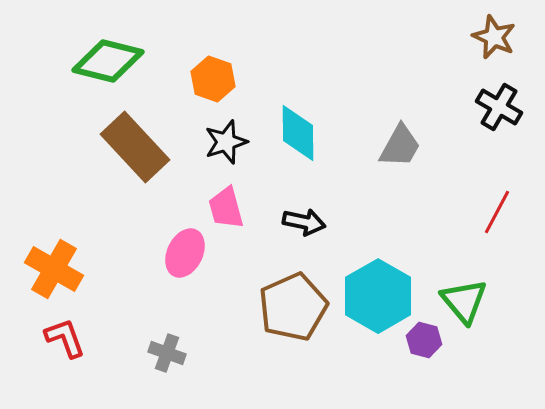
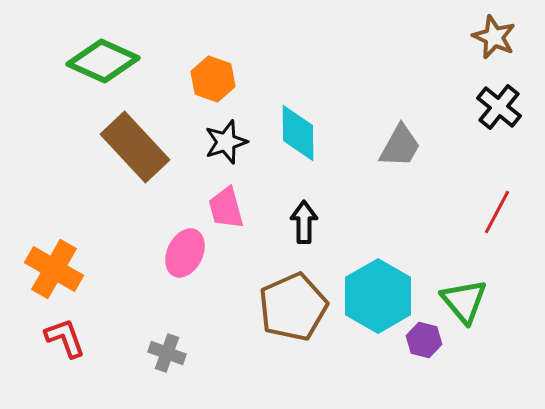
green diamond: moved 5 px left; rotated 10 degrees clockwise
black cross: rotated 9 degrees clockwise
black arrow: rotated 102 degrees counterclockwise
